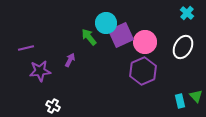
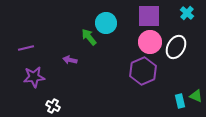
purple square: moved 28 px right, 19 px up; rotated 25 degrees clockwise
pink circle: moved 5 px right
white ellipse: moved 7 px left
purple arrow: rotated 104 degrees counterclockwise
purple star: moved 6 px left, 6 px down
green triangle: rotated 24 degrees counterclockwise
